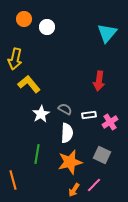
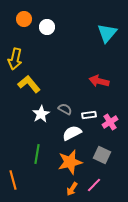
red arrow: rotated 96 degrees clockwise
white semicircle: moved 5 px right; rotated 120 degrees counterclockwise
orange arrow: moved 2 px left, 1 px up
